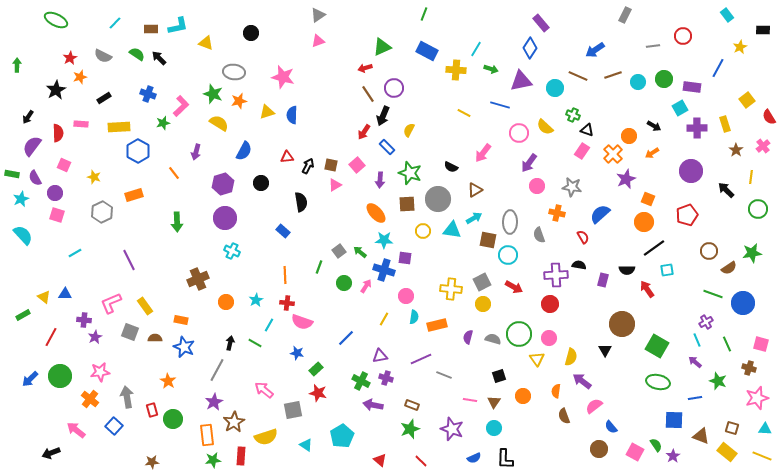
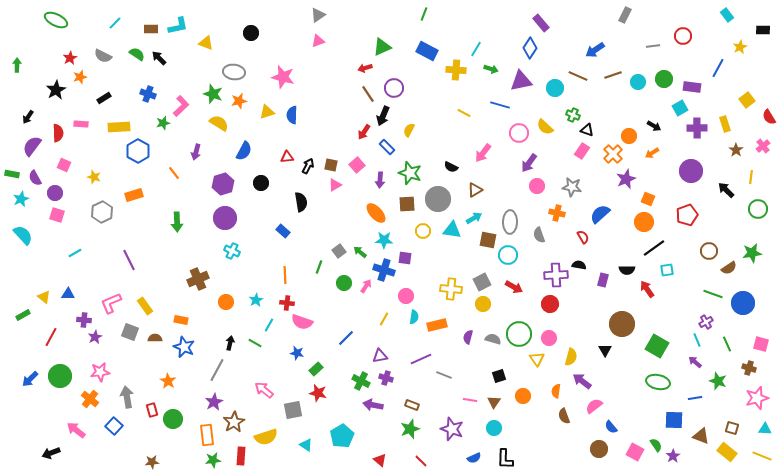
blue triangle at (65, 294): moved 3 px right
